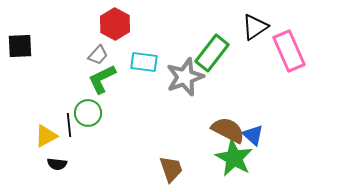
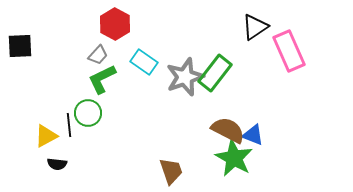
green rectangle: moved 3 px right, 20 px down
cyan rectangle: rotated 28 degrees clockwise
blue triangle: rotated 20 degrees counterclockwise
brown trapezoid: moved 2 px down
